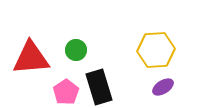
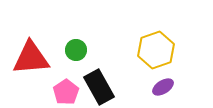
yellow hexagon: rotated 15 degrees counterclockwise
black rectangle: rotated 12 degrees counterclockwise
